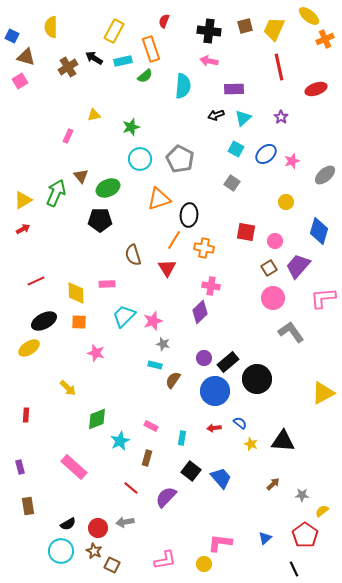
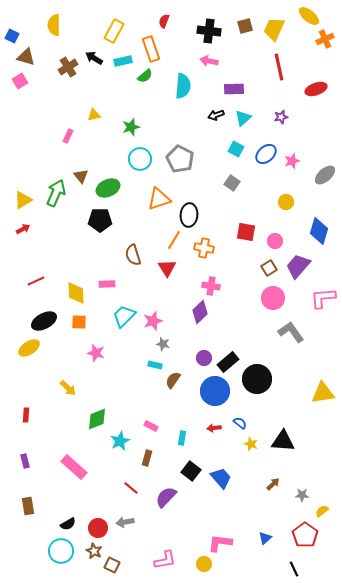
yellow semicircle at (51, 27): moved 3 px right, 2 px up
purple star at (281, 117): rotated 24 degrees clockwise
yellow triangle at (323, 393): rotated 20 degrees clockwise
purple rectangle at (20, 467): moved 5 px right, 6 px up
